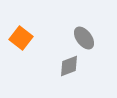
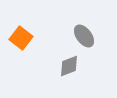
gray ellipse: moved 2 px up
